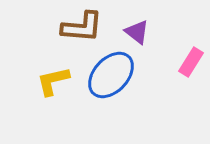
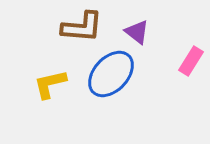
pink rectangle: moved 1 px up
blue ellipse: moved 1 px up
yellow L-shape: moved 3 px left, 3 px down
